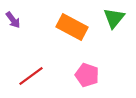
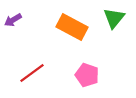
purple arrow: rotated 96 degrees clockwise
red line: moved 1 px right, 3 px up
